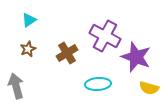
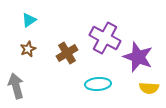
purple cross: moved 2 px down
purple star: moved 2 px right
yellow semicircle: rotated 12 degrees counterclockwise
